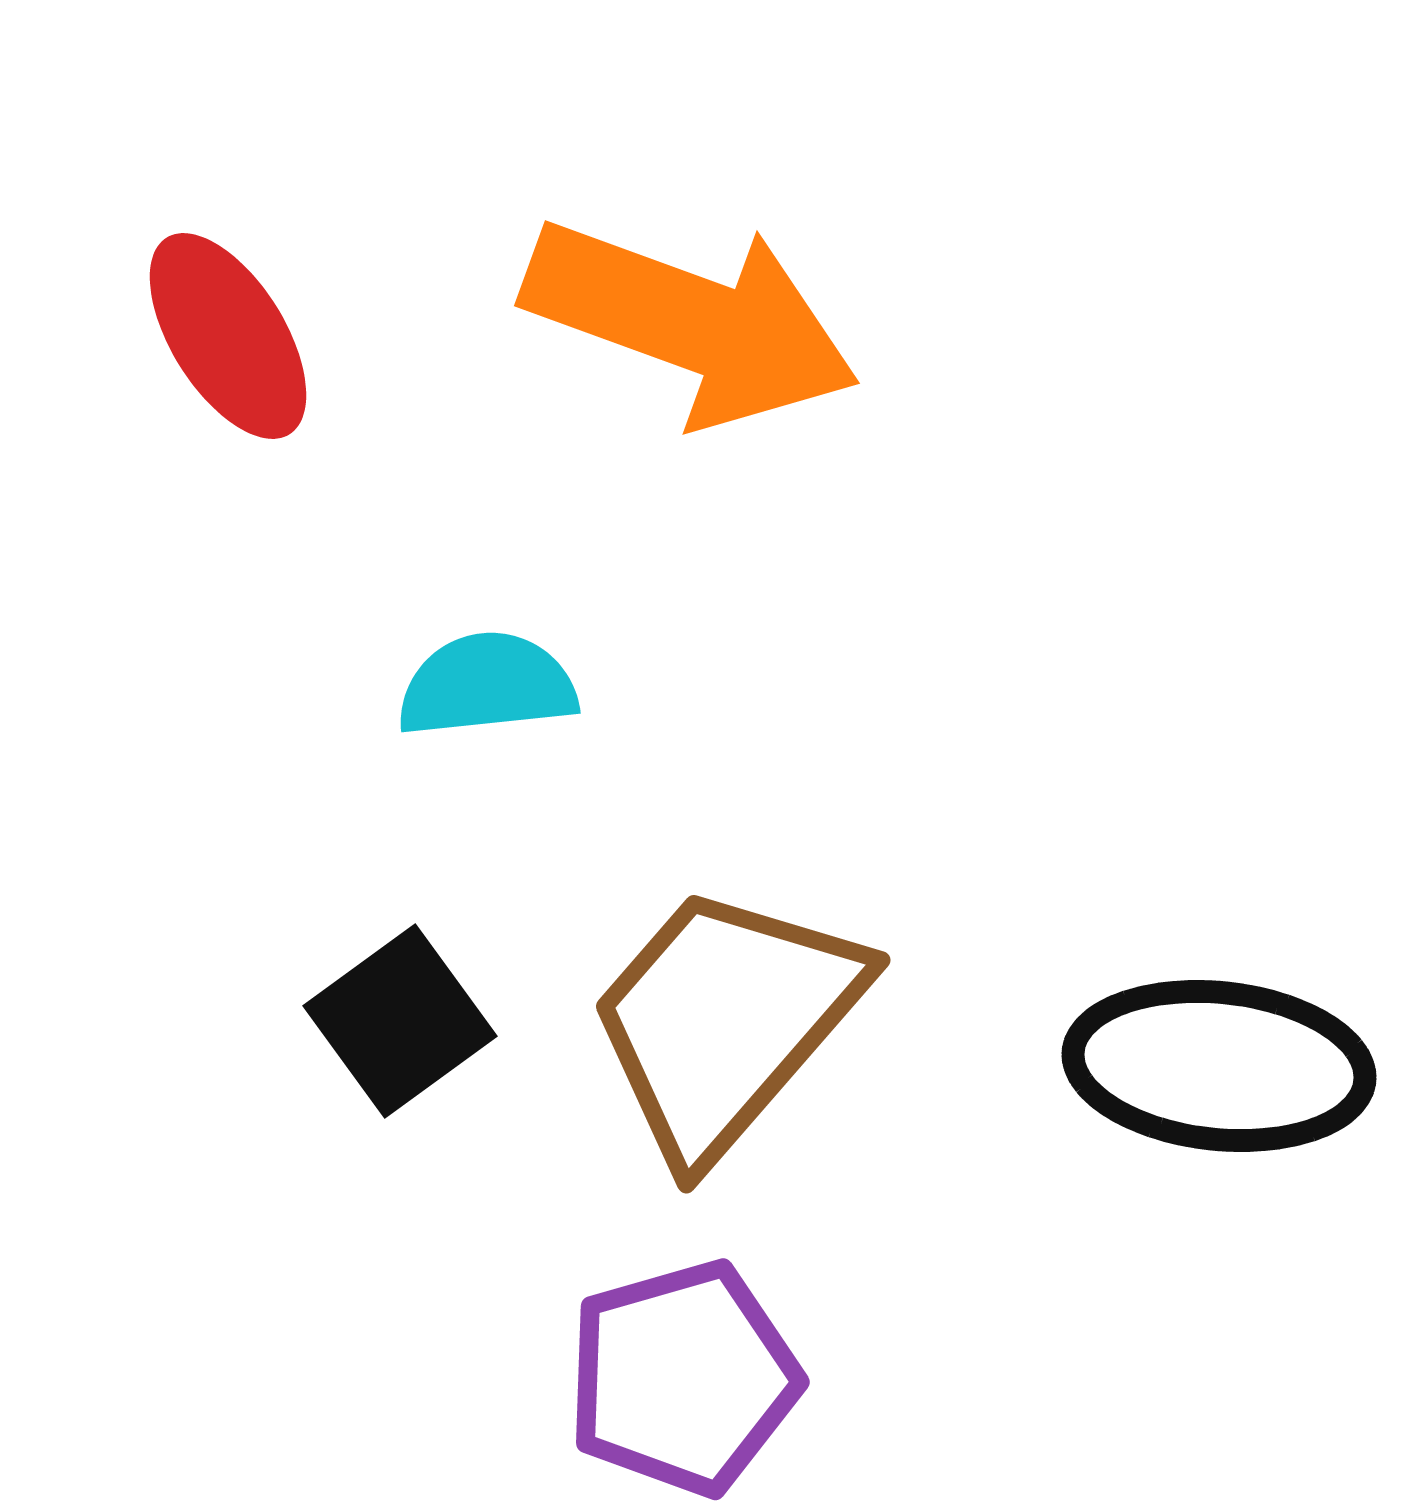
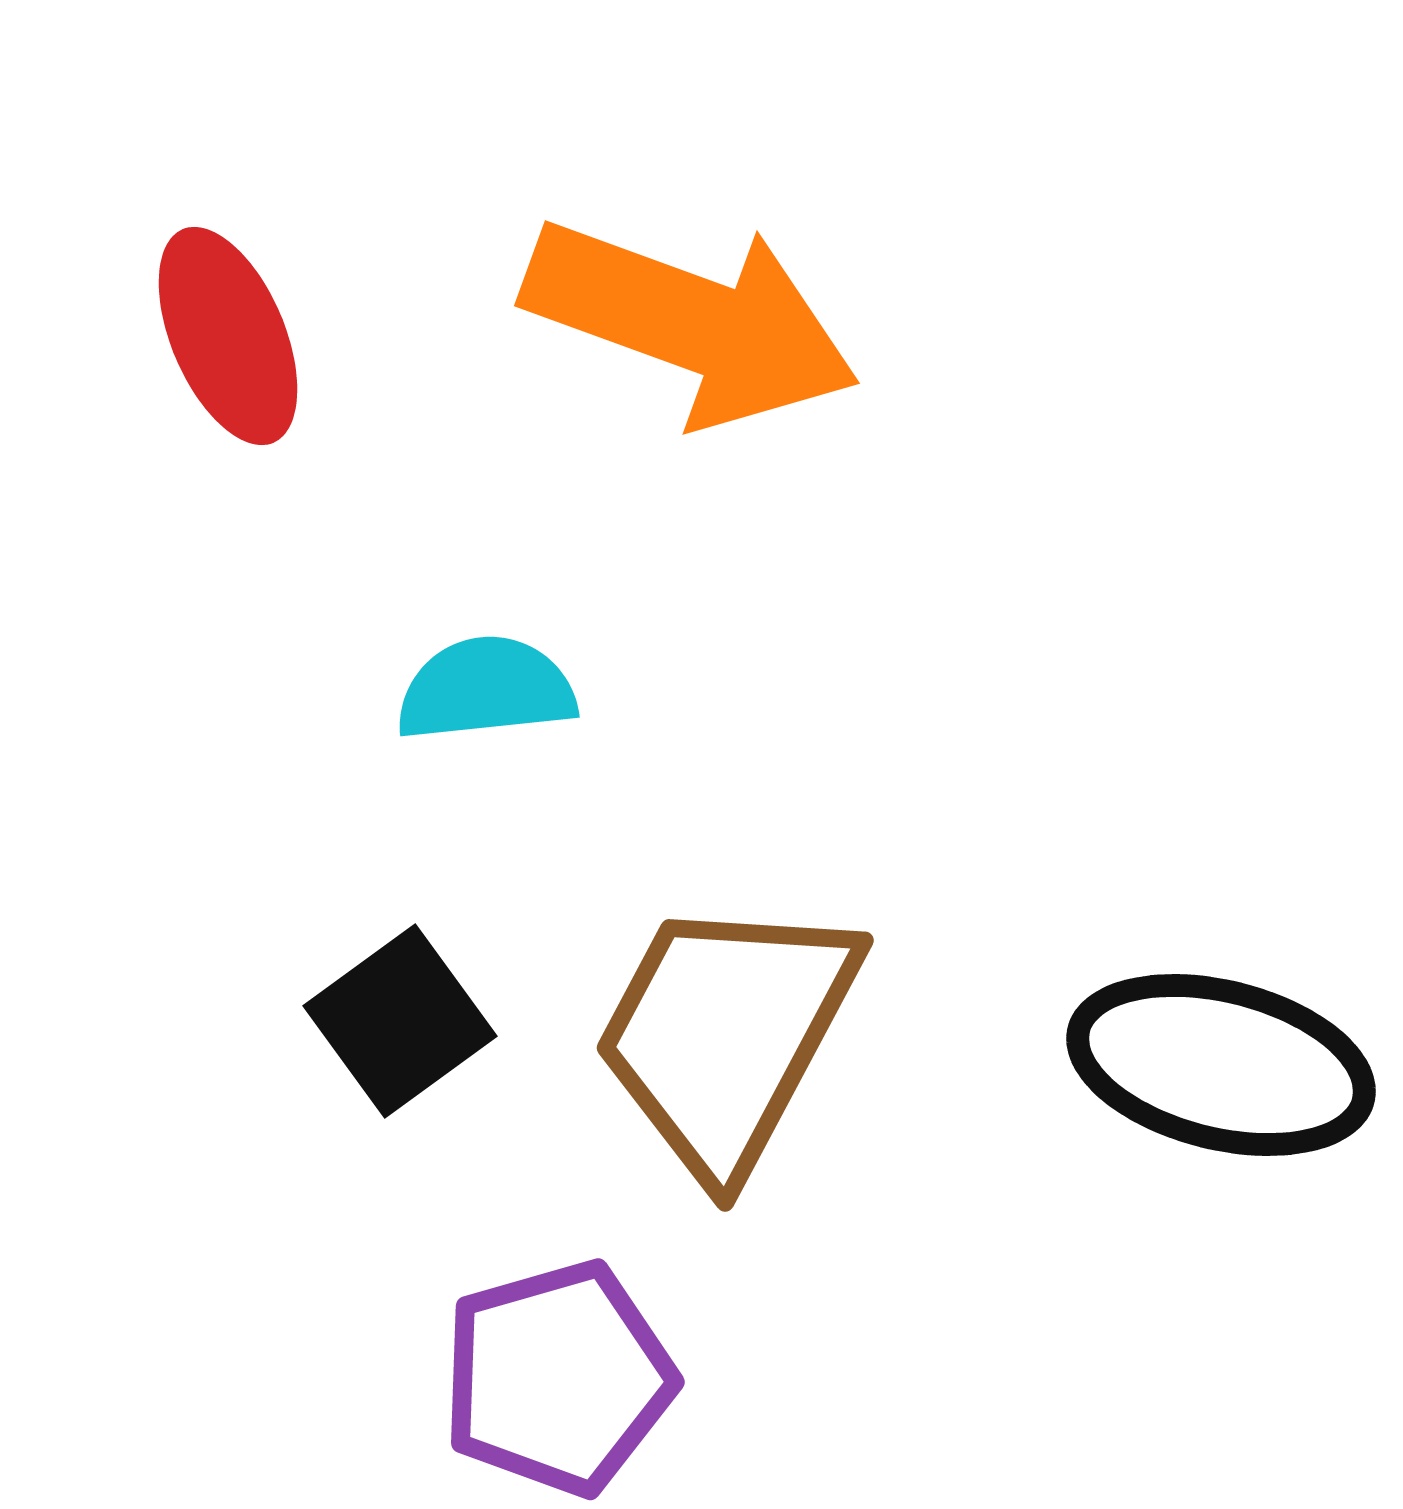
red ellipse: rotated 9 degrees clockwise
cyan semicircle: moved 1 px left, 4 px down
brown trapezoid: moved 1 px right, 14 px down; rotated 13 degrees counterclockwise
black ellipse: moved 2 px right, 1 px up; rotated 8 degrees clockwise
purple pentagon: moved 125 px left
